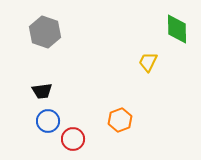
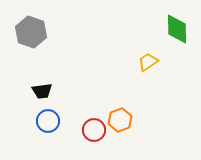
gray hexagon: moved 14 px left
yellow trapezoid: rotated 30 degrees clockwise
red circle: moved 21 px right, 9 px up
